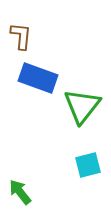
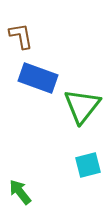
brown L-shape: rotated 16 degrees counterclockwise
